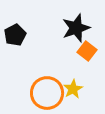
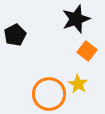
black star: moved 9 px up
yellow star: moved 5 px right, 5 px up; rotated 12 degrees counterclockwise
orange circle: moved 2 px right, 1 px down
